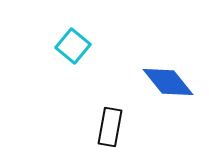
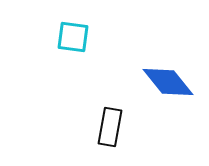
cyan square: moved 9 px up; rotated 32 degrees counterclockwise
